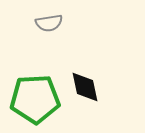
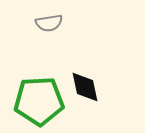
green pentagon: moved 4 px right, 2 px down
